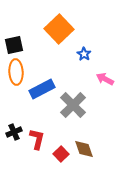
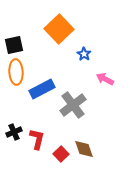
gray cross: rotated 8 degrees clockwise
